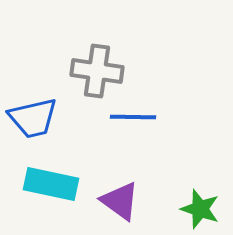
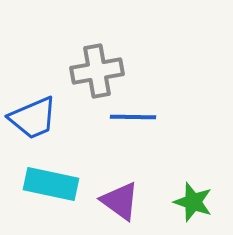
gray cross: rotated 18 degrees counterclockwise
blue trapezoid: rotated 10 degrees counterclockwise
green star: moved 7 px left, 7 px up
